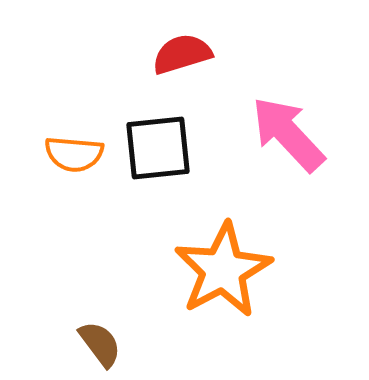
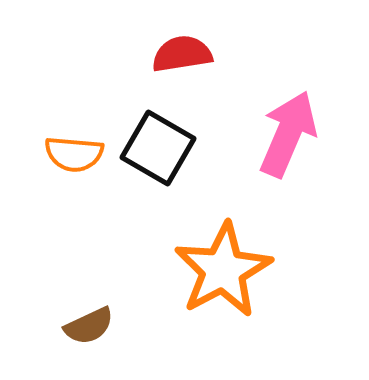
red semicircle: rotated 8 degrees clockwise
pink arrow: rotated 66 degrees clockwise
black square: rotated 36 degrees clockwise
brown semicircle: moved 11 px left, 18 px up; rotated 102 degrees clockwise
